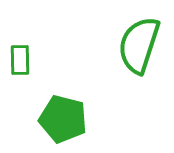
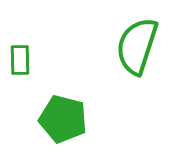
green semicircle: moved 2 px left, 1 px down
